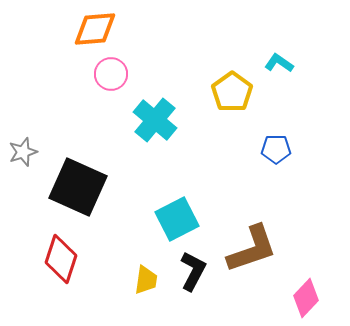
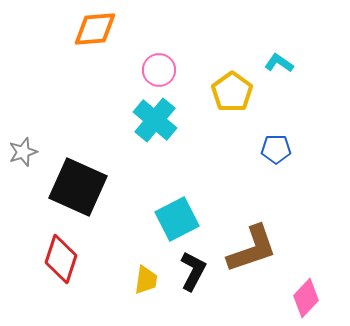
pink circle: moved 48 px right, 4 px up
